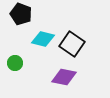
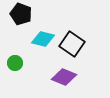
purple diamond: rotated 10 degrees clockwise
